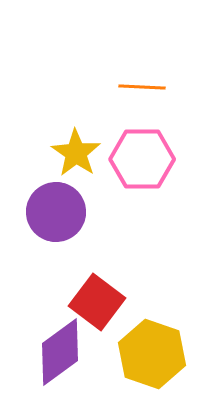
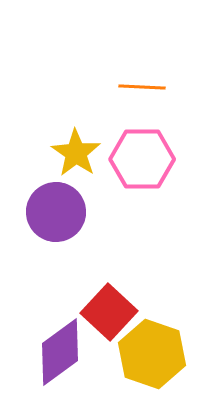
red square: moved 12 px right, 10 px down; rotated 6 degrees clockwise
